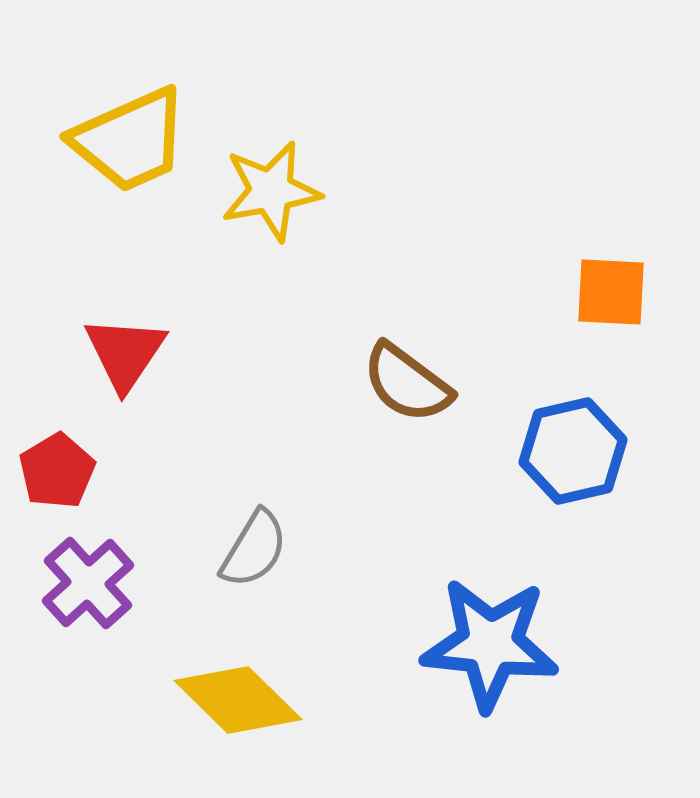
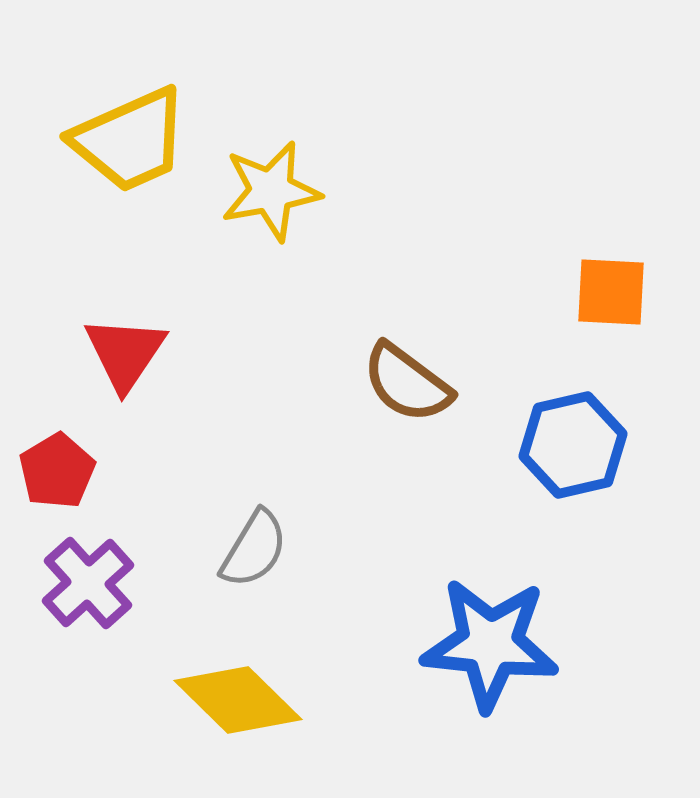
blue hexagon: moved 6 px up
